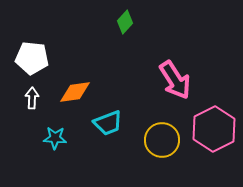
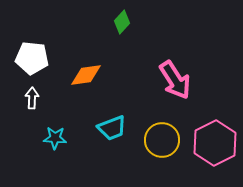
green diamond: moved 3 px left
orange diamond: moved 11 px right, 17 px up
cyan trapezoid: moved 4 px right, 5 px down
pink hexagon: moved 1 px right, 14 px down
